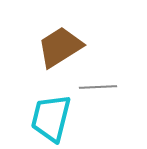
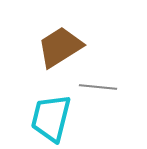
gray line: rotated 9 degrees clockwise
